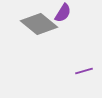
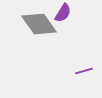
gray diamond: rotated 15 degrees clockwise
